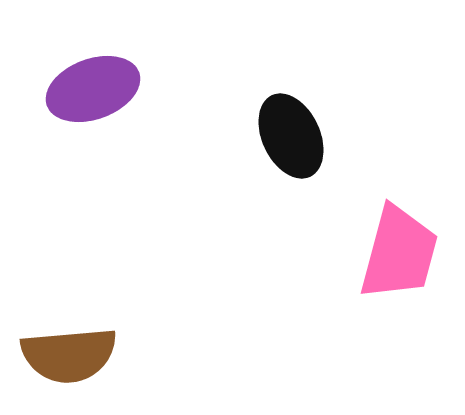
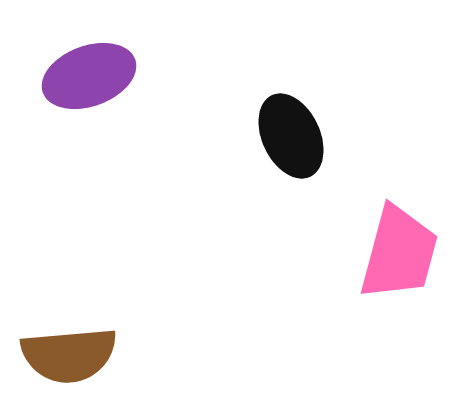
purple ellipse: moved 4 px left, 13 px up
